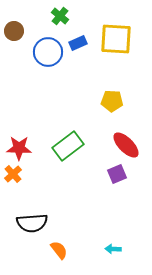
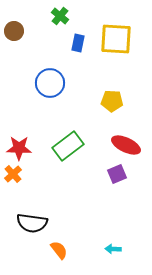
blue rectangle: rotated 54 degrees counterclockwise
blue circle: moved 2 px right, 31 px down
red ellipse: rotated 20 degrees counterclockwise
black semicircle: rotated 12 degrees clockwise
